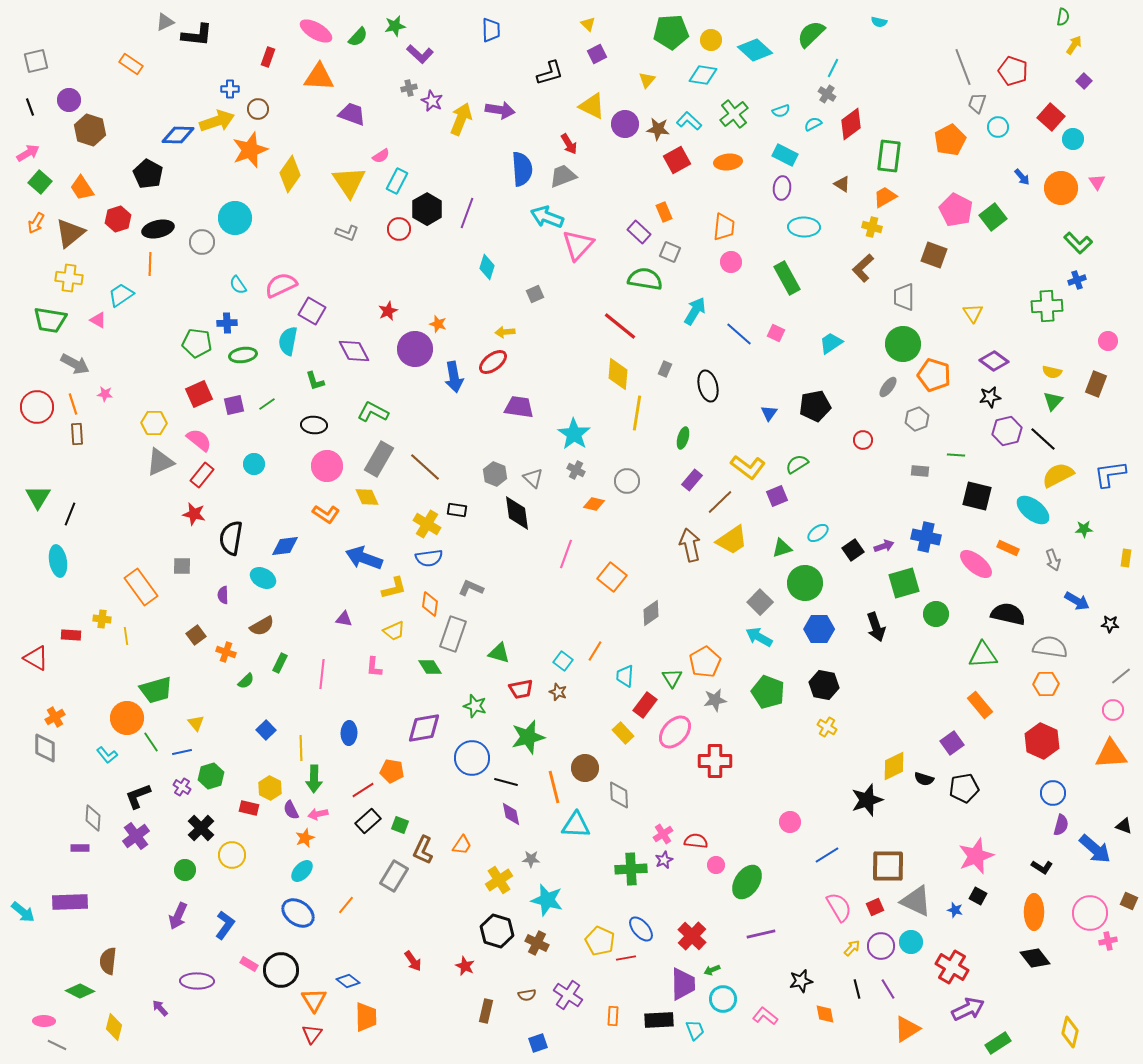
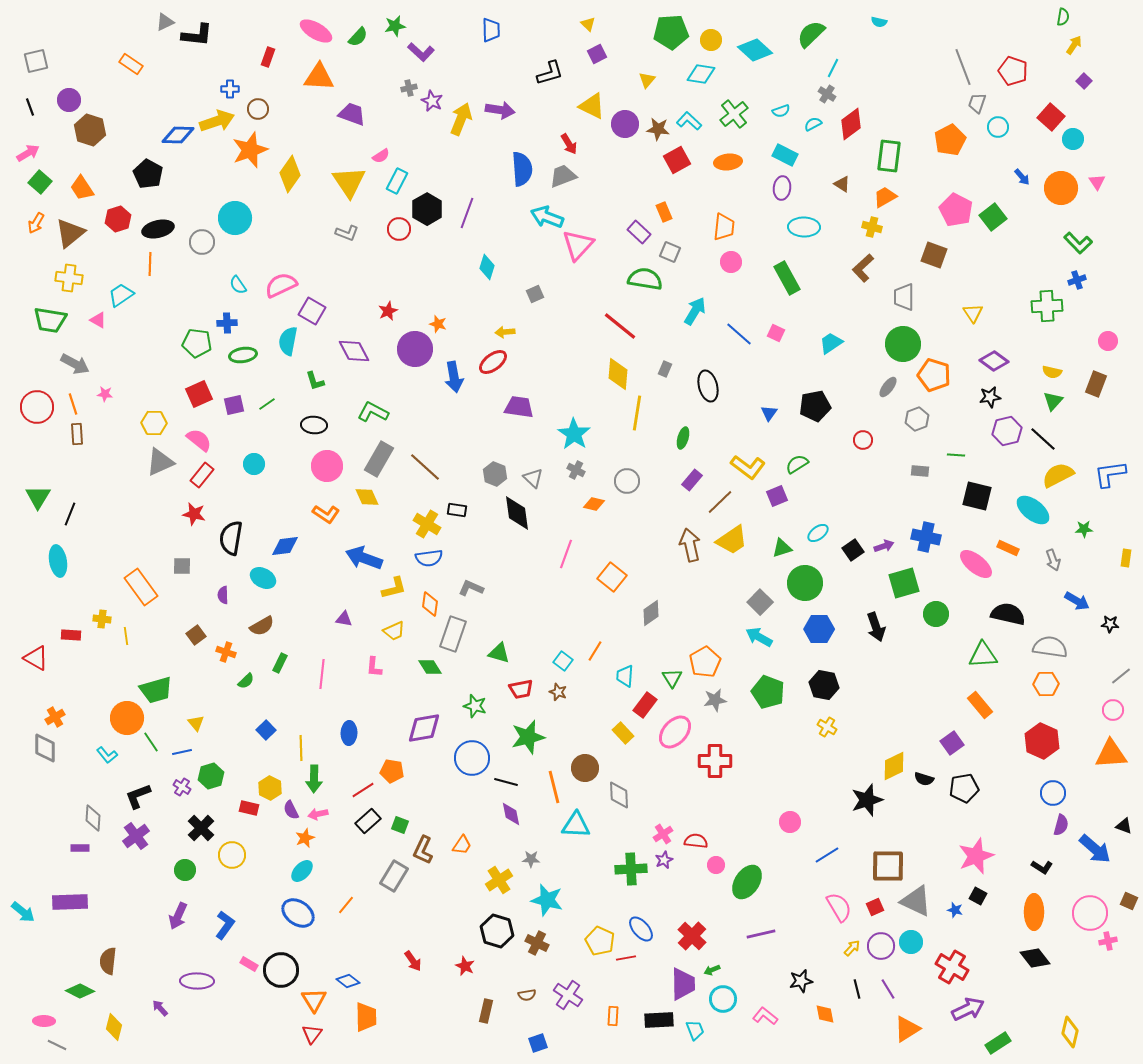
purple L-shape at (420, 54): moved 1 px right, 2 px up
cyan diamond at (703, 75): moved 2 px left, 1 px up
